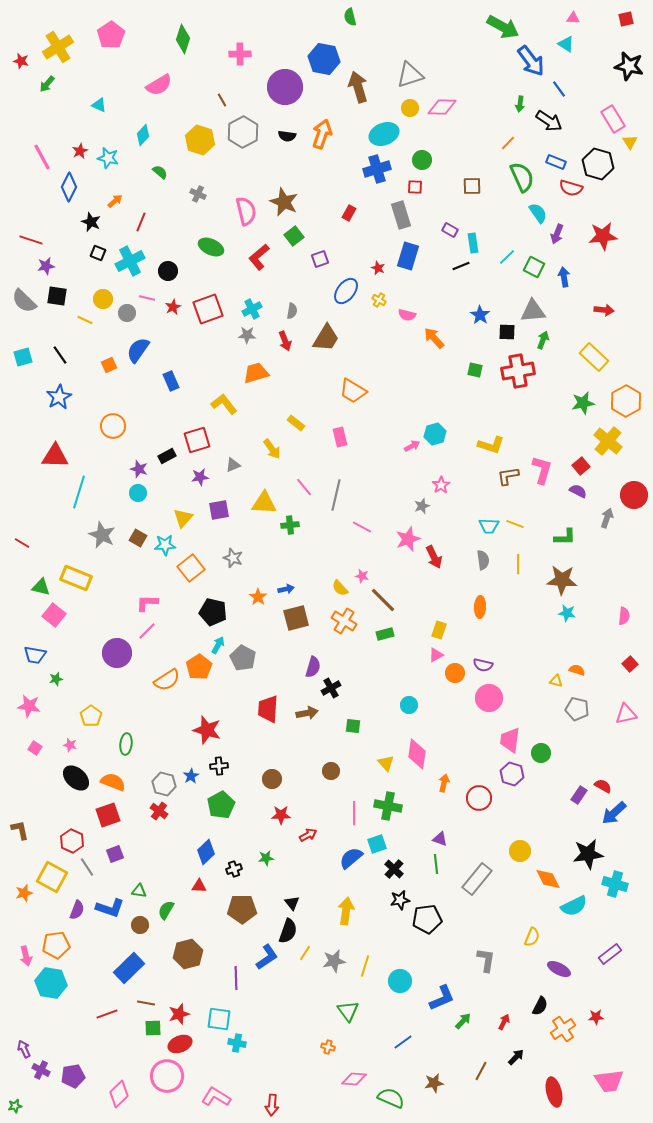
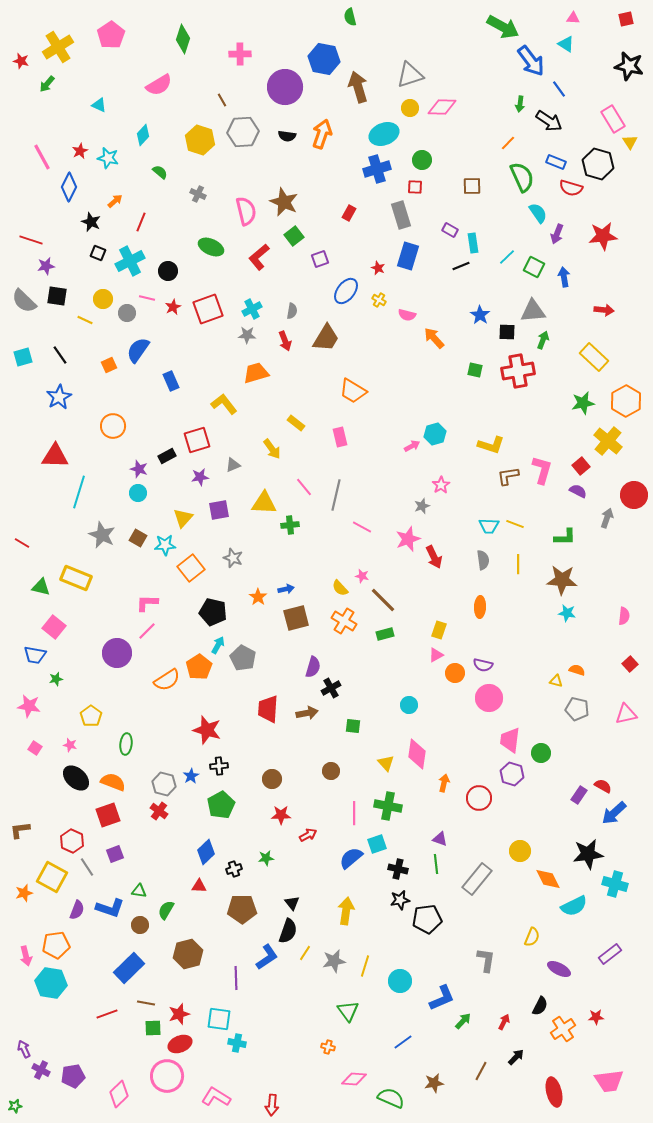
gray hexagon at (243, 132): rotated 24 degrees clockwise
pink square at (54, 615): moved 12 px down
brown L-shape at (20, 830): rotated 85 degrees counterclockwise
black cross at (394, 869): moved 4 px right; rotated 30 degrees counterclockwise
